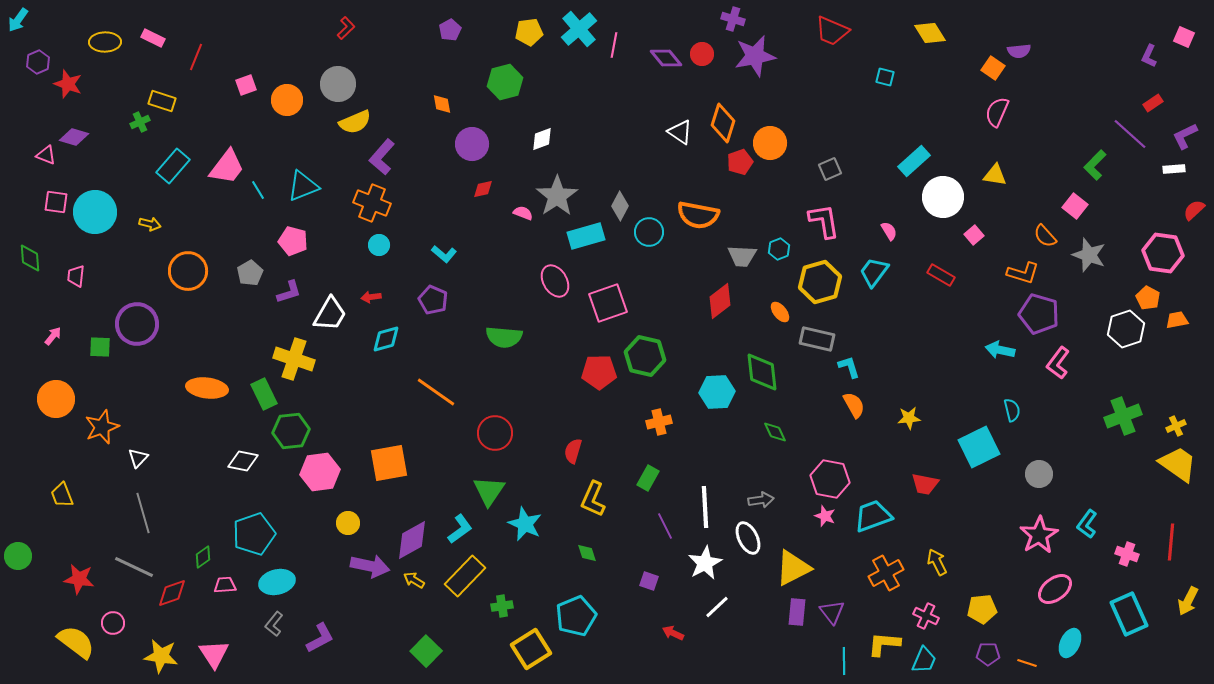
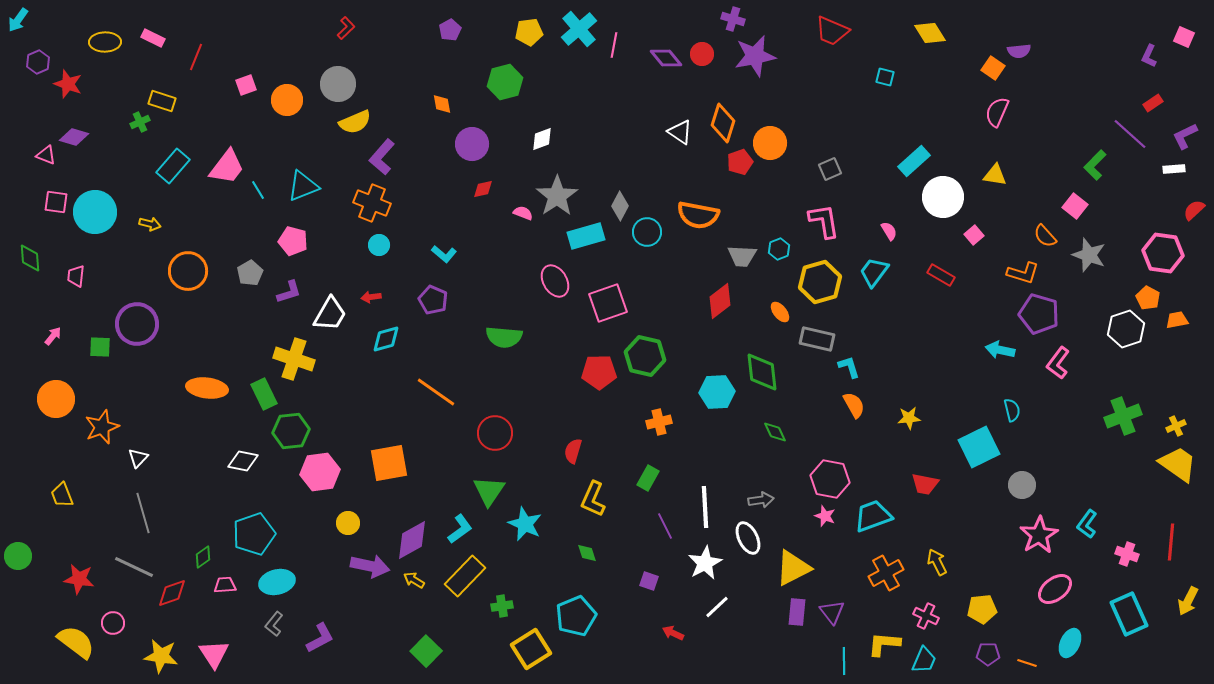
cyan circle at (649, 232): moved 2 px left
gray circle at (1039, 474): moved 17 px left, 11 px down
